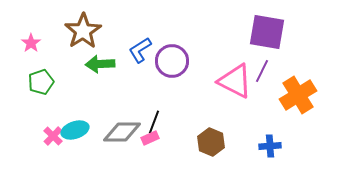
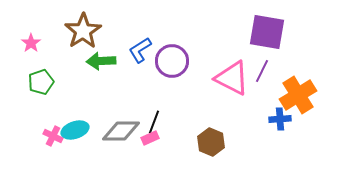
green arrow: moved 1 px right, 3 px up
pink triangle: moved 3 px left, 3 px up
gray diamond: moved 1 px left, 1 px up
pink cross: rotated 18 degrees counterclockwise
blue cross: moved 10 px right, 27 px up
